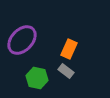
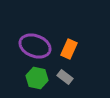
purple ellipse: moved 13 px right, 6 px down; rotated 68 degrees clockwise
gray rectangle: moved 1 px left, 6 px down
